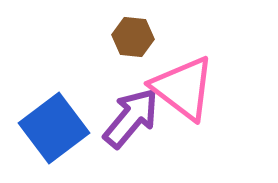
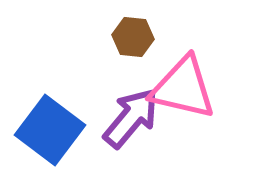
pink triangle: rotated 24 degrees counterclockwise
blue square: moved 4 px left, 2 px down; rotated 16 degrees counterclockwise
